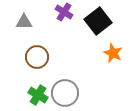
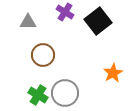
purple cross: moved 1 px right
gray triangle: moved 4 px right
orange star: moved 20 px down; rotated 18 degrees clockwise
brown circle: moved 6 px right, 2 px up
